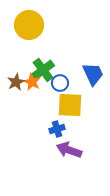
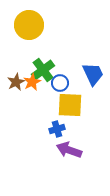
orange star: rotated 18 degrees clockwise
